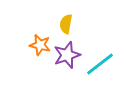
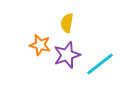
yellow semicircle: moved 1 px right, 1 px up
